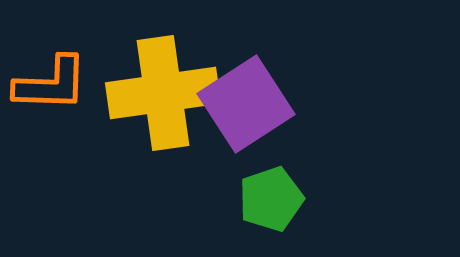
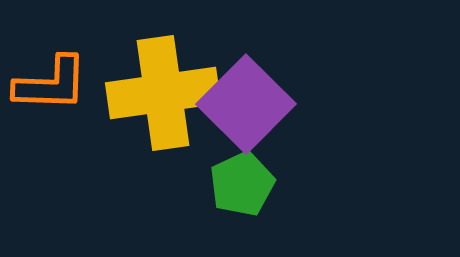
purple square: rotated 12 degrees counterclockwise
green pentagon: moved 29 px left, 15 px up; rotated 6 degrees counterclockwise
